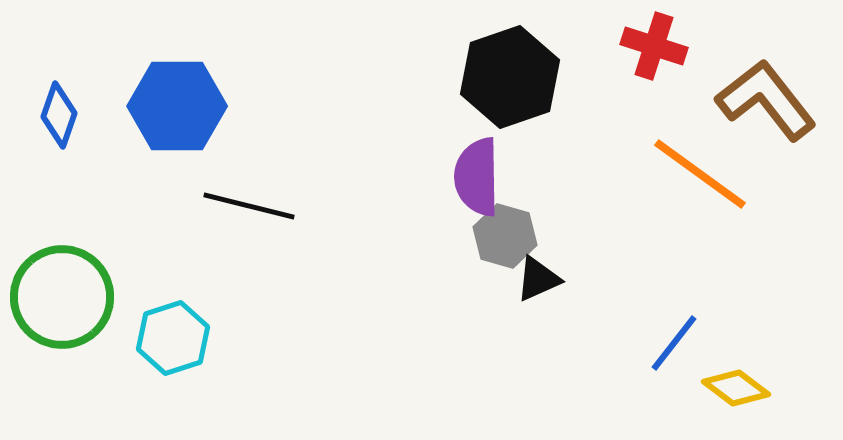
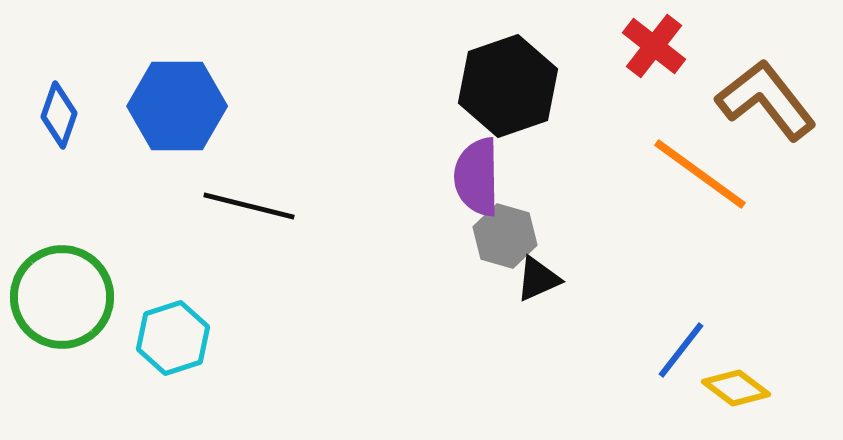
red cross: rotated 20 degrees clockwise
black hexagon: moved 2 px left, 9 px down
blue line: moved 7 px right, 7 px down
